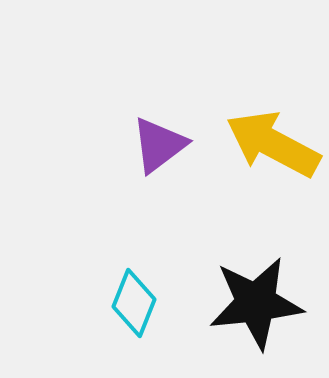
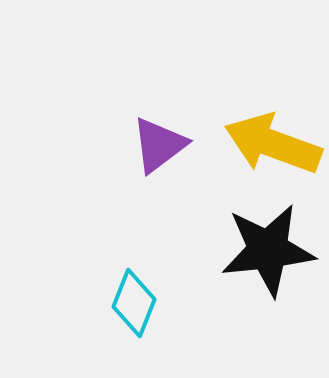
yellow arrow: rotated 8 degrees counterclockwise
black star: moved 12 px right, 53 px up
